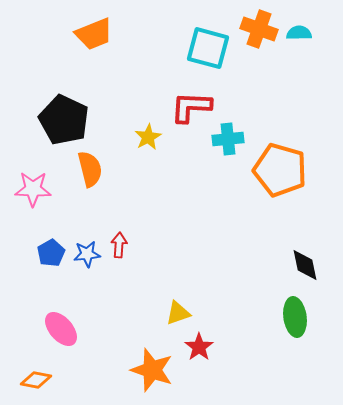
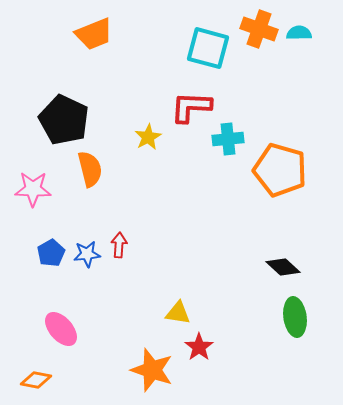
black diamond: moved 22 px left, 2 px down; rotated 36 degrees counterclockwise
yellow triangle: rotated 28 degrees clockwise
